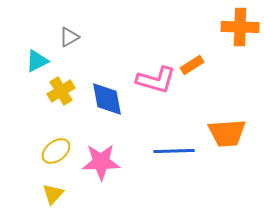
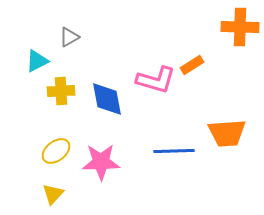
yellow cross: rotated 28 degrees clockwise
